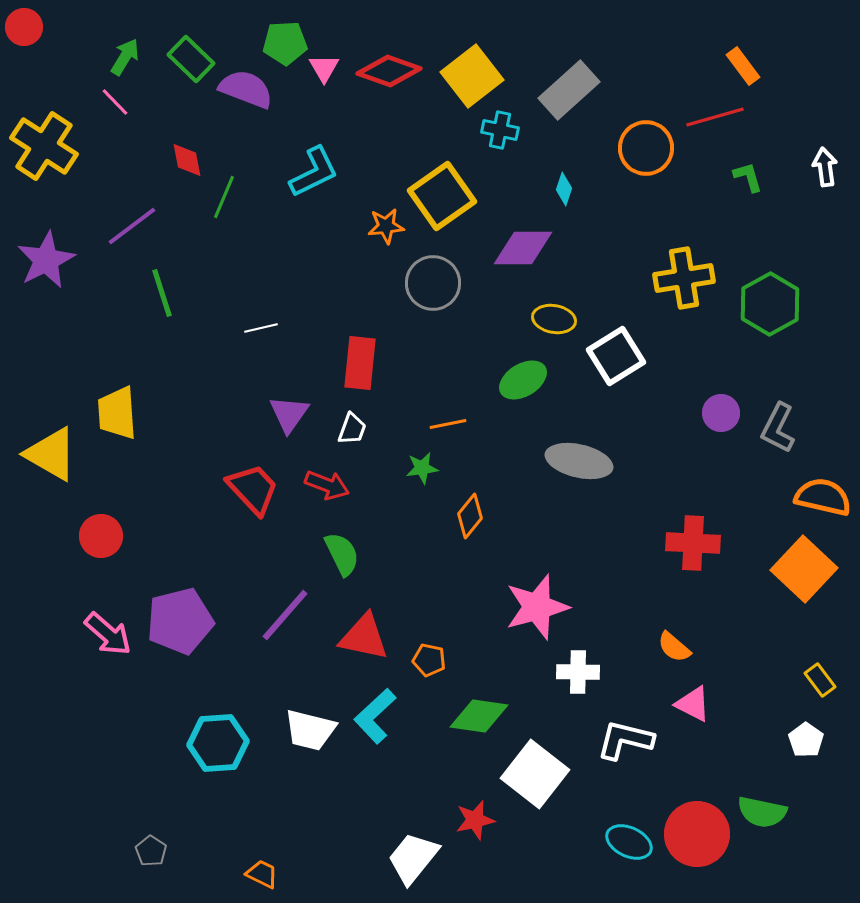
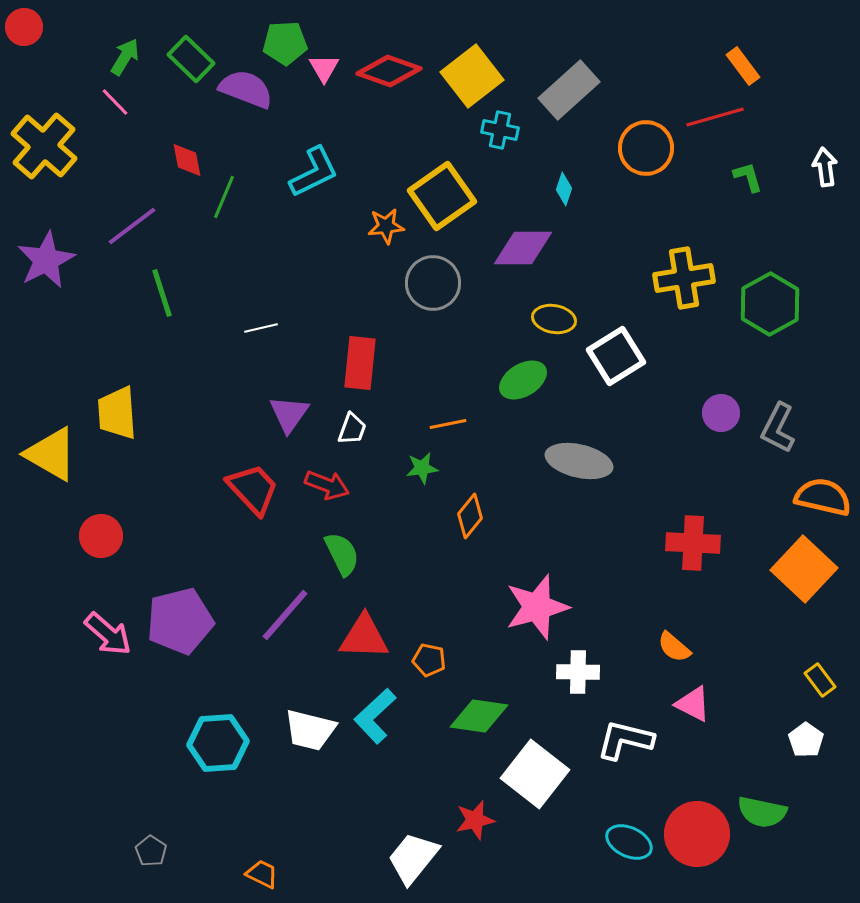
yellow cross at (44, 146): rotated 8 degrees clockwise
red triangle at (364, 637): rotated 10 degrees counterclockwise
